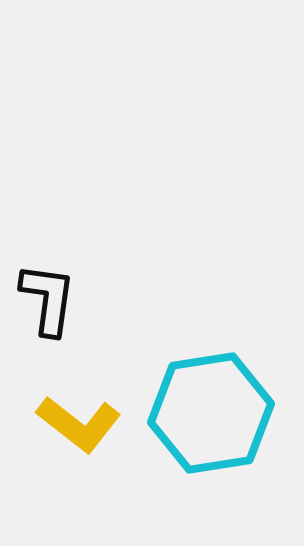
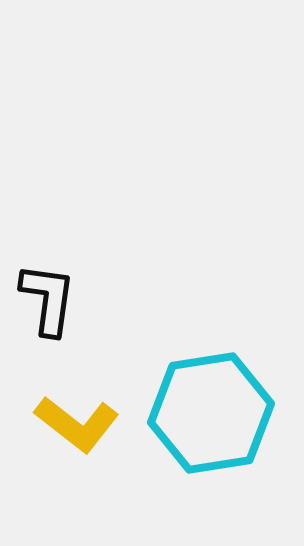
yellow L-shape: moved 2 px left
